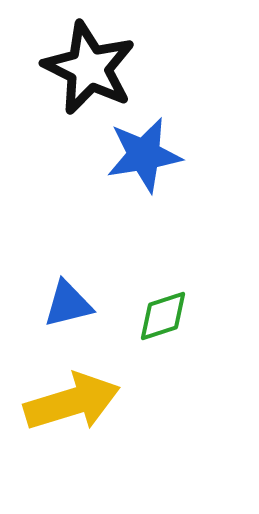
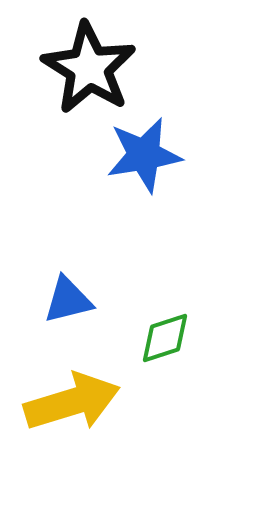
black star: rotated 6 degrees clockwise
blue triangle: moved 4 px up
green diamond: moved 2 px right, 22 px down
